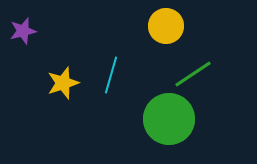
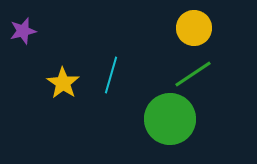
yellow circle: moved 28 px right, 2 px down
yellow star: rotated 20 degrees counterclockwise
green circle: moved 1 px right
